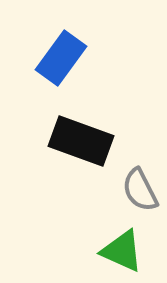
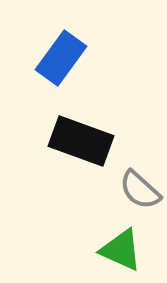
gray semicircle: rotated 21 degrees counterclockwise
green triangle: moved 1 px left, 1 px up
